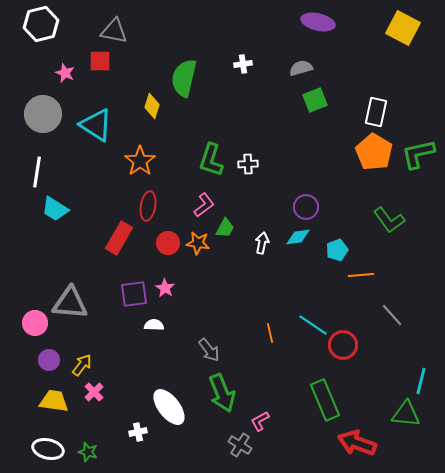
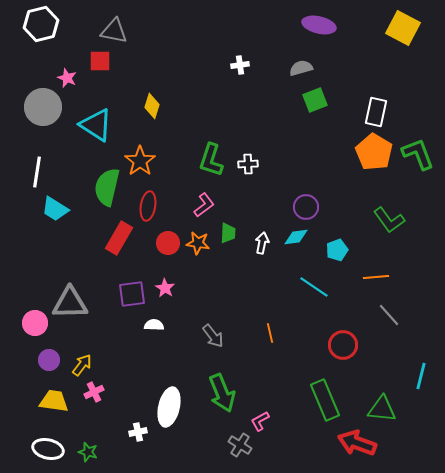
purple ellipse at (318, 22): moved 1 px right, 3 px down
white cross at (243, 64): moved 3 px left, 1 px down
pink star at (65, 73): moved 2 px right, 5 px down
green semicircle at (184, 78): moved 77 px left, 109 px down
gray circle at (43, 114): moved 7 px up
green L-shape at (418, 154): rotated 81 degrees clockwise
green trapezoid at (225, 228): moved 3 px right, 5 px down; rotated 25 degrees counterclockwise
cyan diamond at (298, 237): moved 2 px left
orange line at (361, 275): moved 15 px right, 2 px down
purple square at (134, 294): moved 2 px left
gray triangle at (70, 303): rotated 6 degrees counterclockwise
gray line at (392, 315): moved 3 px left
cyan line at (313, 325): moved 1 px right, 38 px up
gray arrow at (209, 350): moved 4 px right, 14 px up
cyan line at (421, 381): moved 5 px up
pink cross at (94, 392): rotated 18 degrees clockwise
white ellipse at (169, 407): rotated 51 degrees clockwise
green triangle at (406, 414): moved 24 px left, 5 px up
